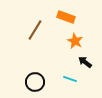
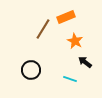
orange rectangle: rotated 42 degrees counterclockwise
brown line: moved 8 px right, 1 px up
black circle: moved 4 px left, 12 px up
